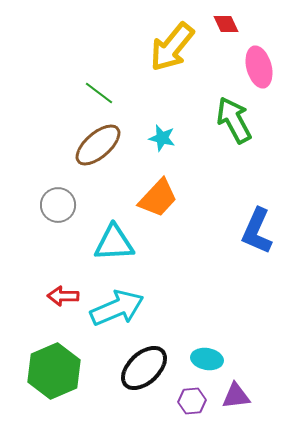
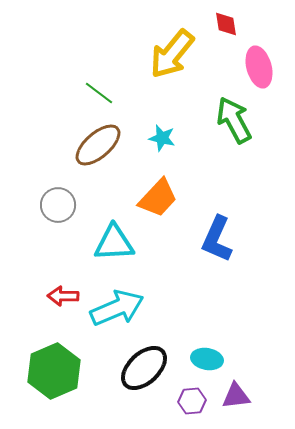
red diamond: rotated 16 degrees clockwise
yellow arrow: moved 7 px down
blue L-shape: moved 40 px left, 8 px down
